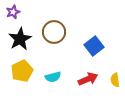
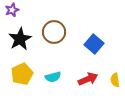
purple star: moved 1 px left, 2 px up
blue square: moved 2 px up; rotated 12 degrees counterclockwise
yellow pentagon: moved 3 px down
